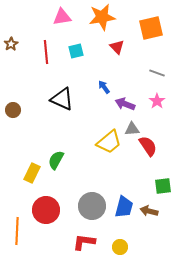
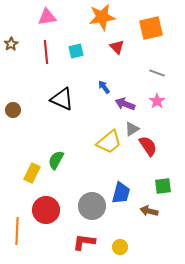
pink triangle: moved 15 px left
gray triangle: rotated 28 degrees counterclockwise
blue trapezoid: moved 3 px left, 14 px up
